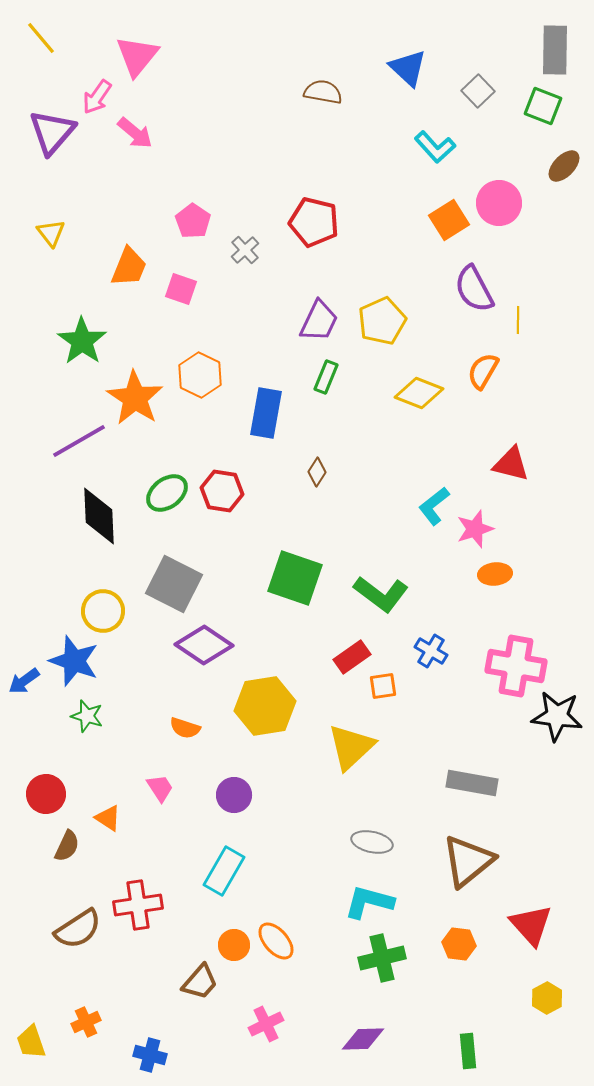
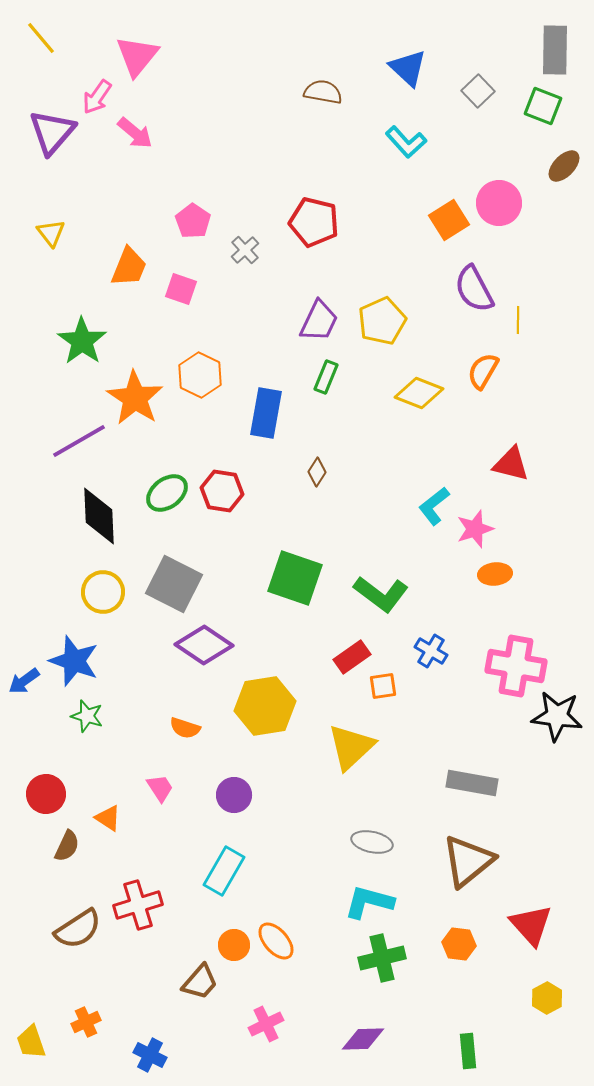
cyan L-shape at (435, 147): moved 29 px left, 5 px up
yellow circle at (103, 611): moved 19 px up
red cross at (138, 905): rotated 9 degrees counterclockwise
blue cross at (150, 1055): rotated 12 degrees clockwise
